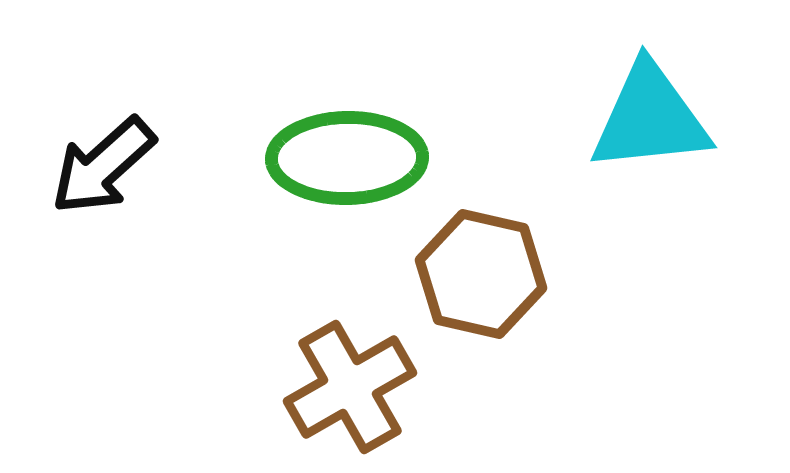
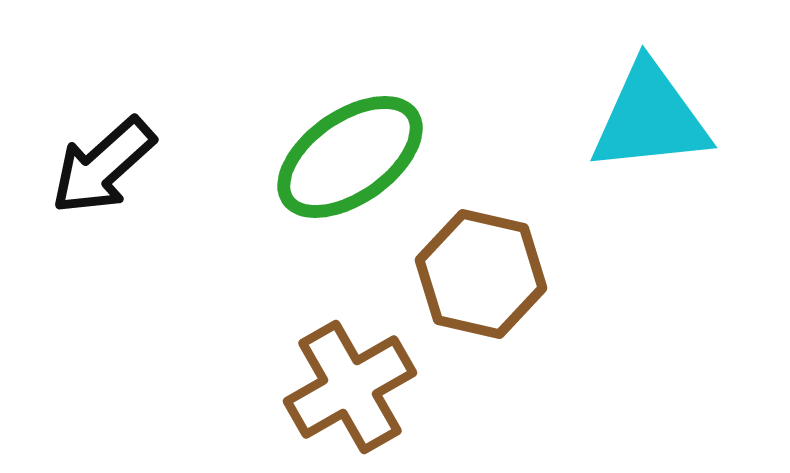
green ellipse: moved 3 px right, 1 px up; rotated 34 degrees counterclockwise
